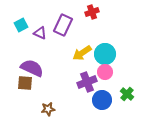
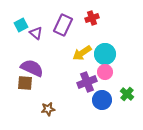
red cross: moved 6 px down
purple triangle: moved 4 px left; rotated 16 degrees clockwise
